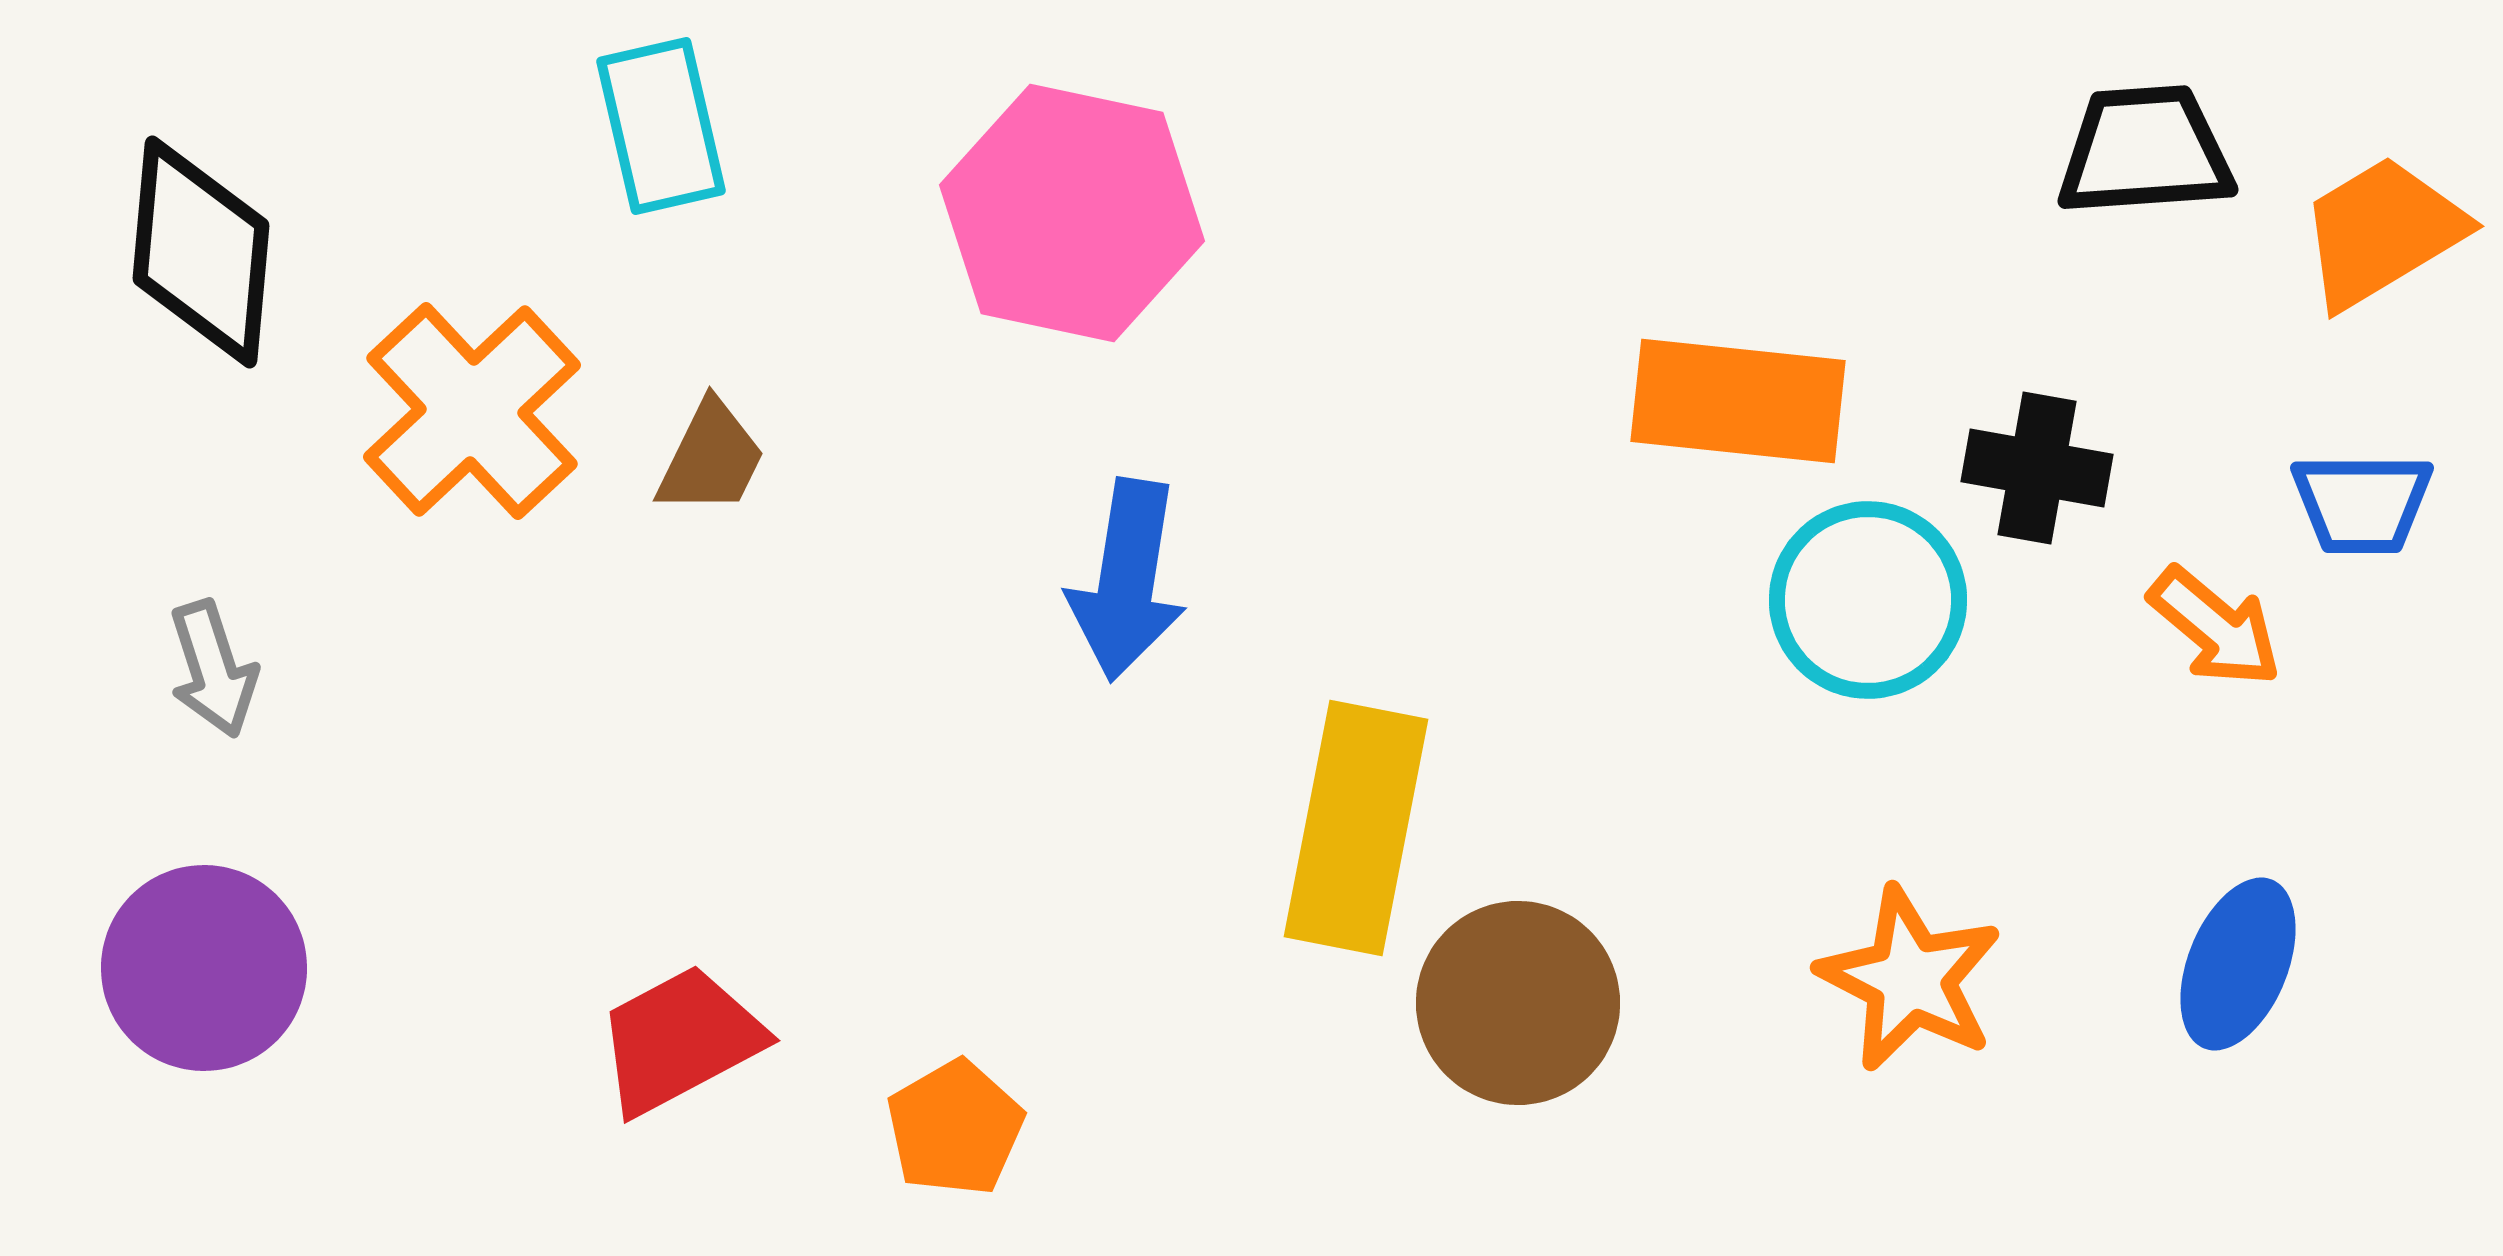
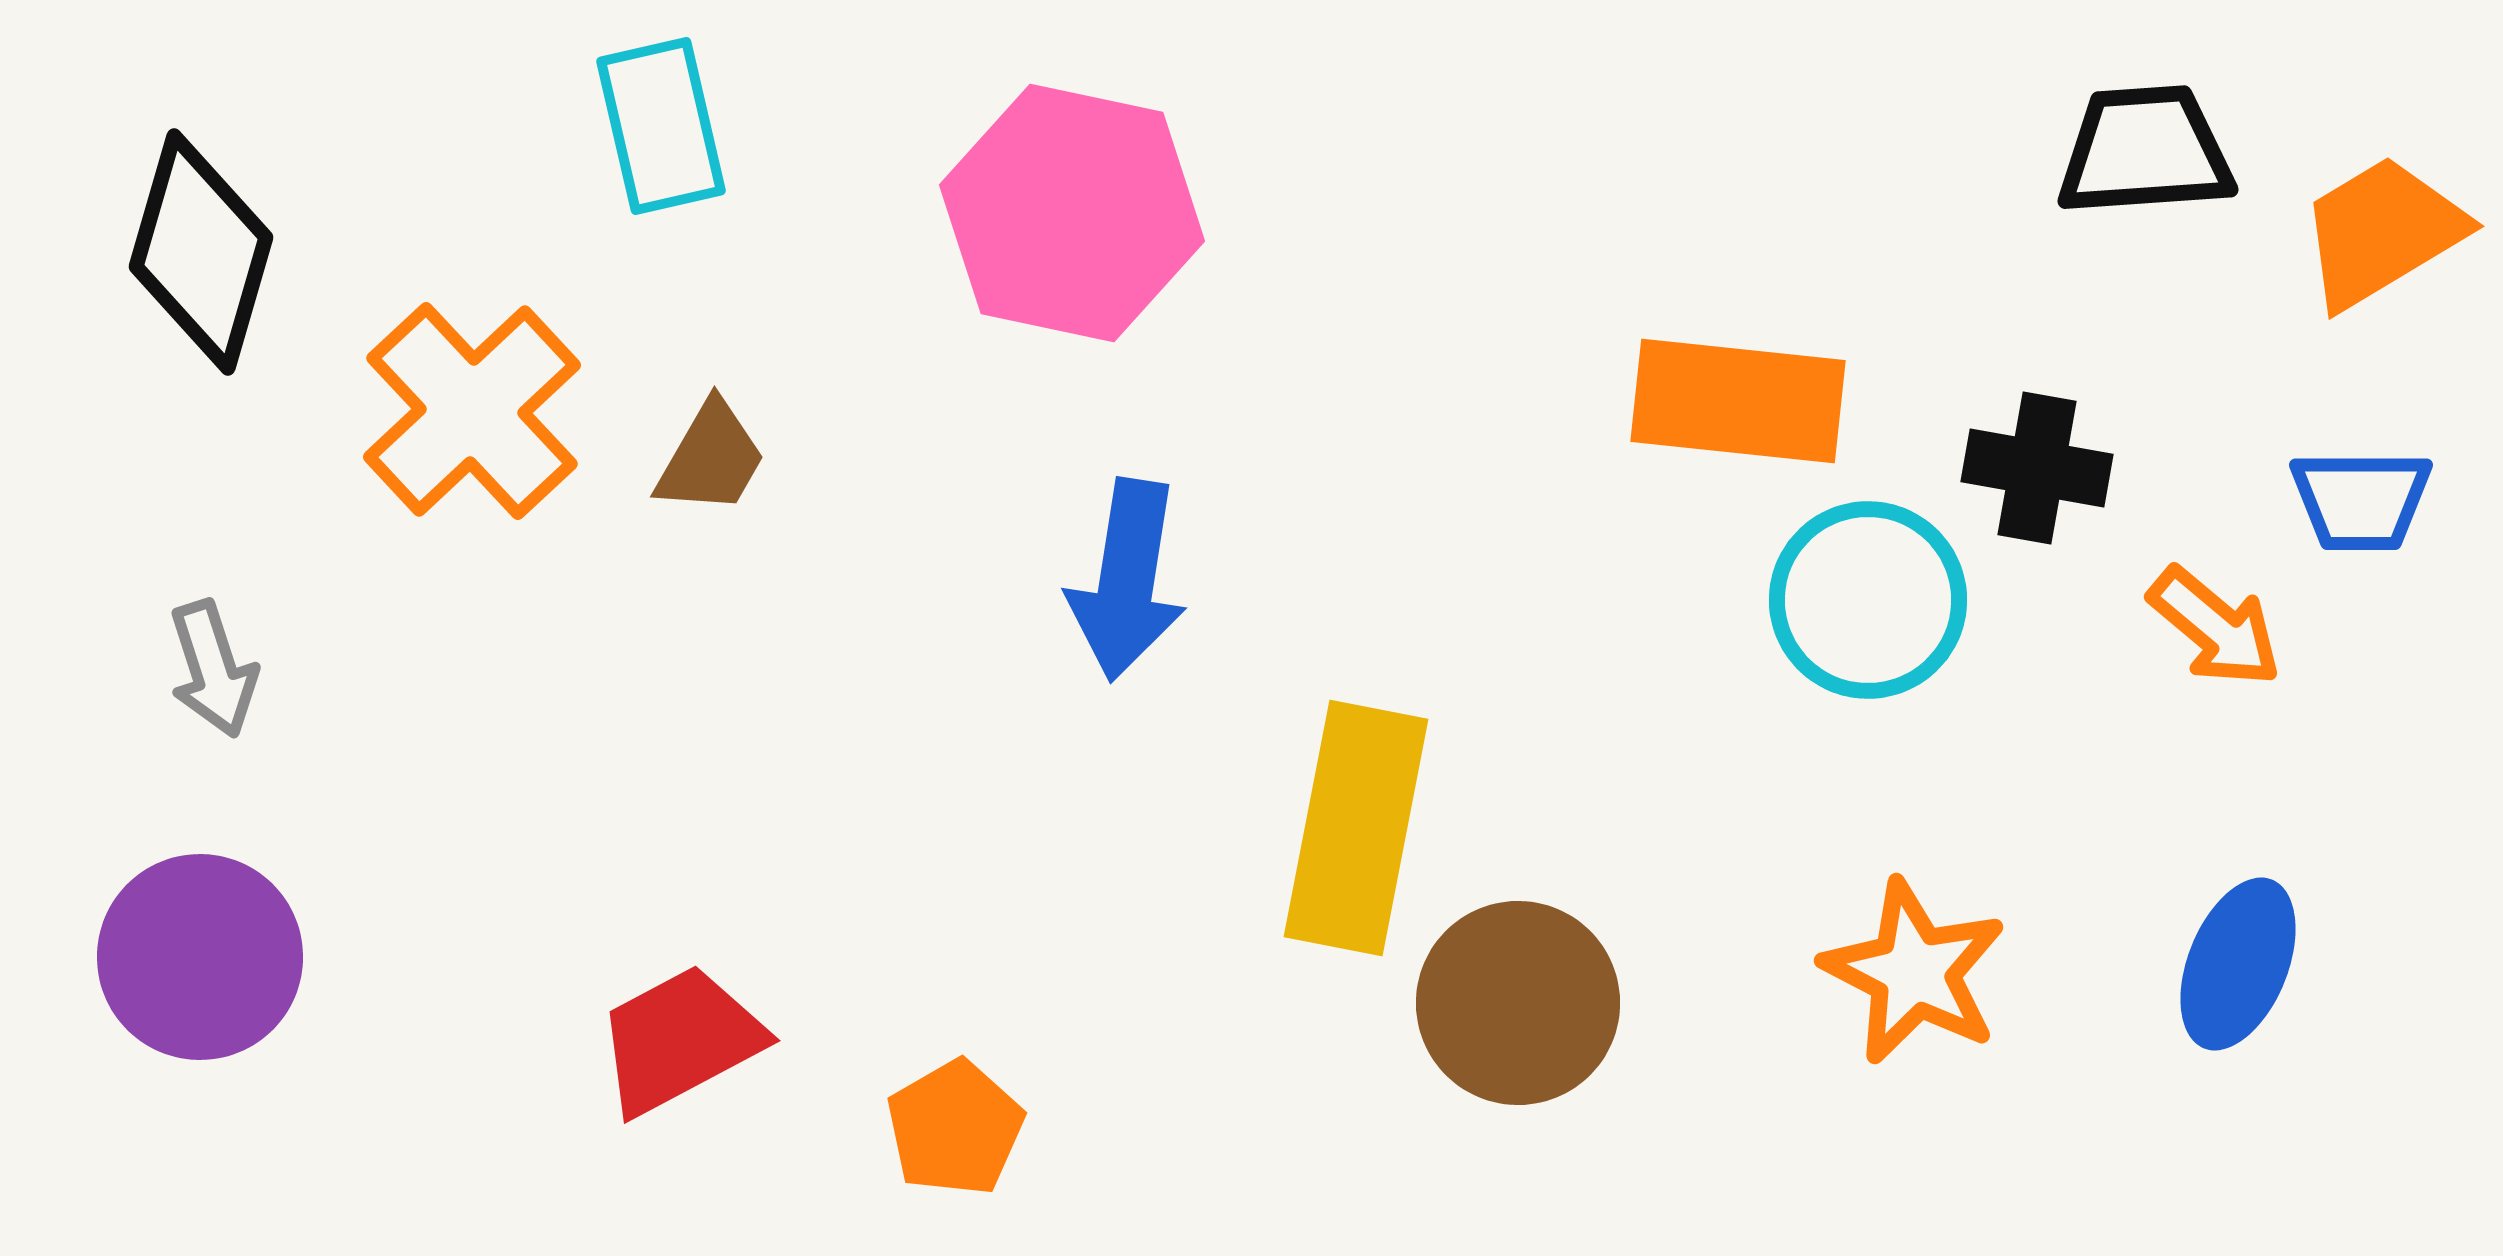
black diamond: rotated 11 degrees clockwise
brown trapezoid: rotated 4 degrees clockwise
blue trapezoid: moved 1 px left, 3 px up
purple circle: moved 4 px left, 11 px up
orange star: moved 4 px right, 7 px up
